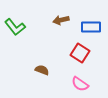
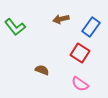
brown arrow: moved 1 px up
blue rectangle: rotated 54 degrees counterclockwise
